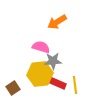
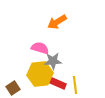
pink semicircle: moved 1 px left, 1 px down
